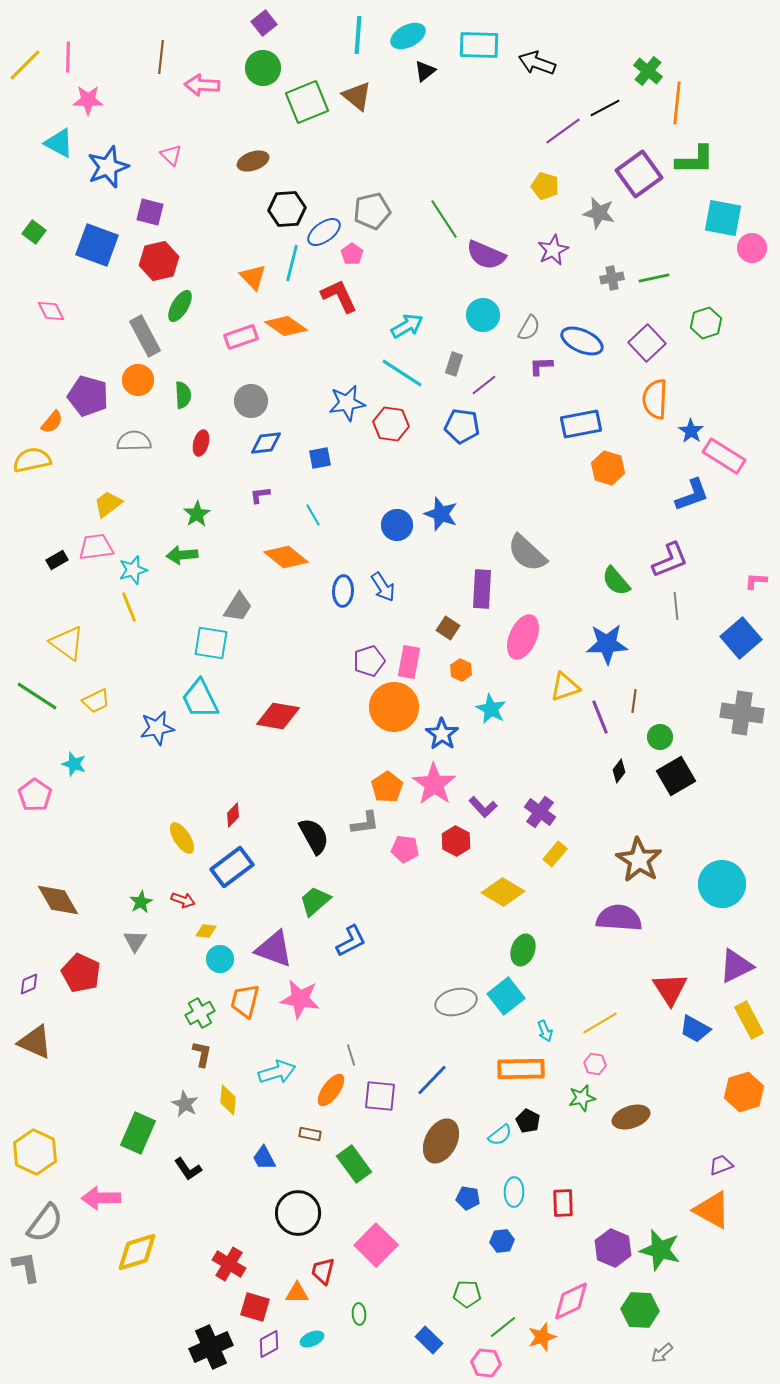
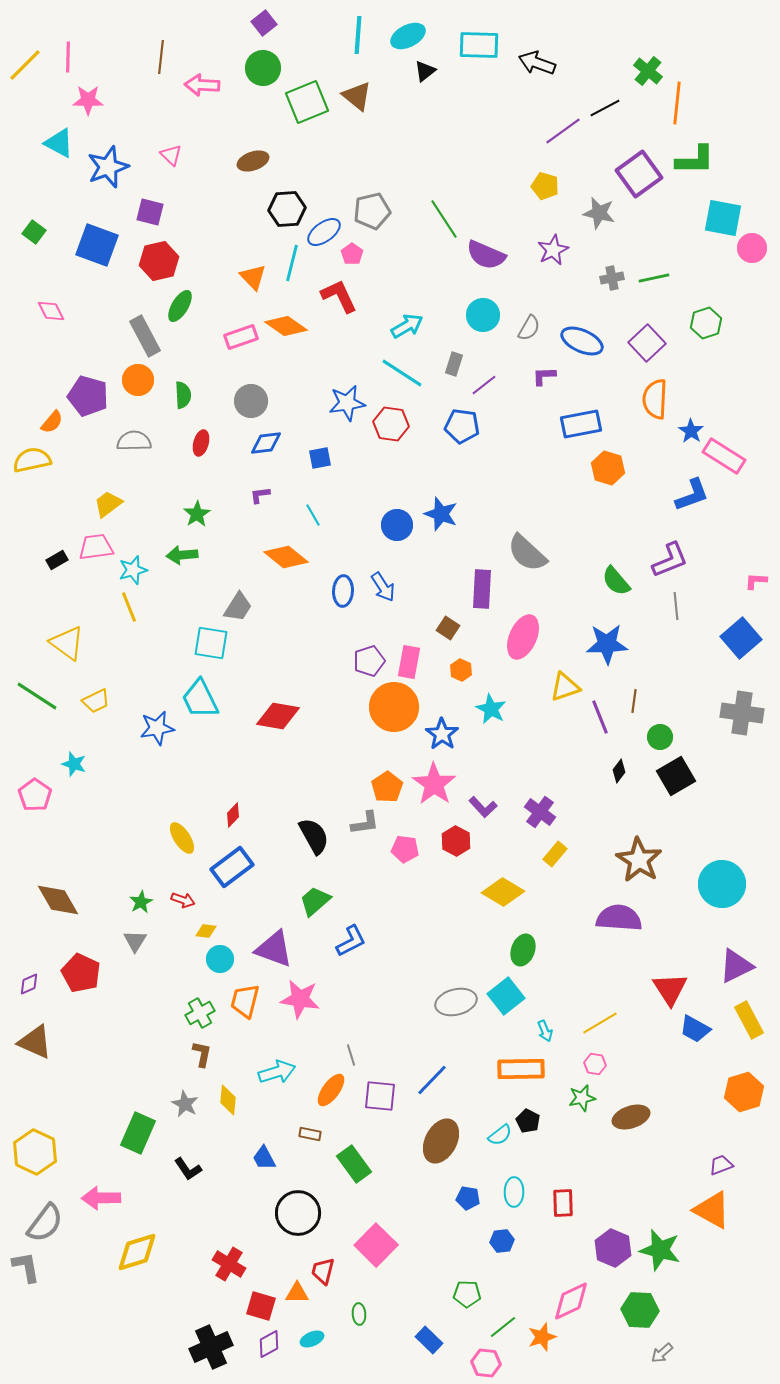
purple L-shape at (541, 366): moved 3 px right, 10 px down
red square at (255, 1307): moved 6 px right, 1 px up
